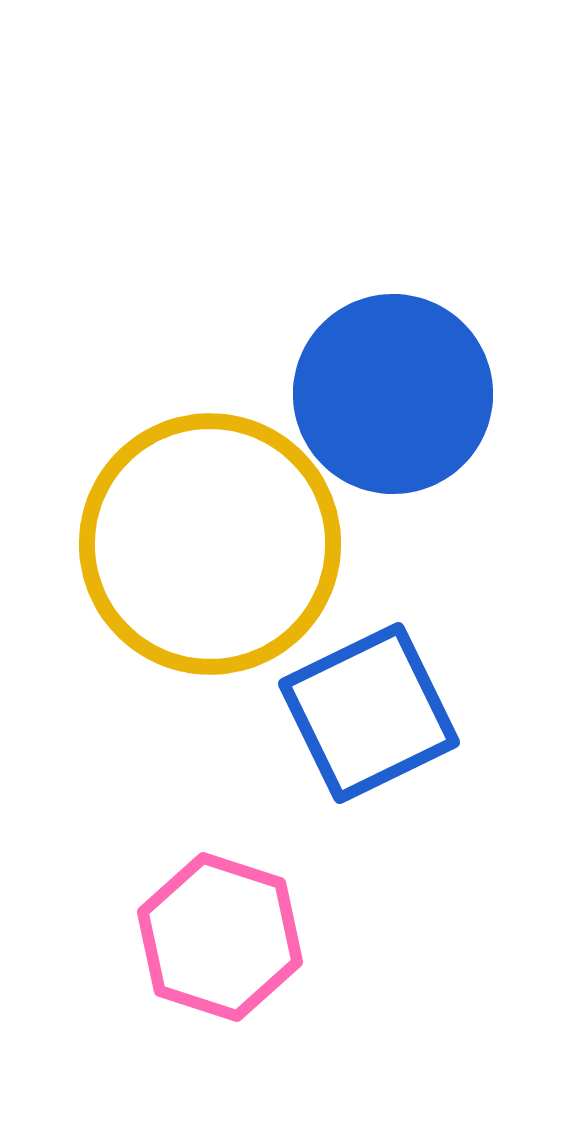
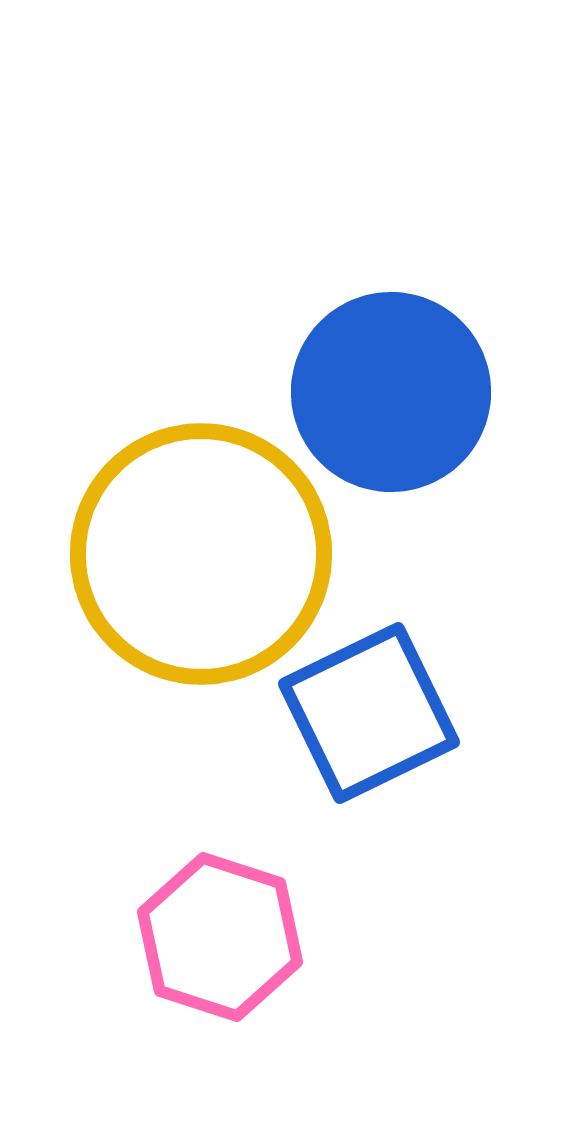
blue circle: moved 2 px left, 2 px up
yellow circle: moved 9 px left, 10 px down
